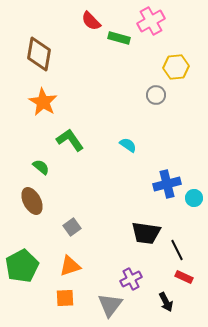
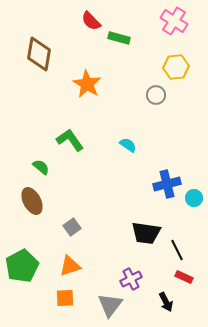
pink cross: moved 23 px right; rotated 28 degrees counterclockwise
orange star: moved 44 px right, 18 px up
